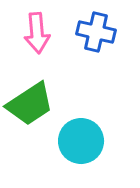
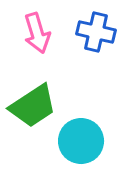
pink arrow: rotated 12 degrees counterclockwise
green trapezoid: moved 3 px right, 2 px down
